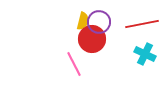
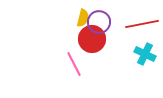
yellow semicircle: moved 3 px up
